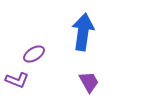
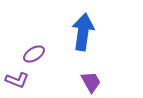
purple trapezoid: moved 2 px right
